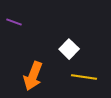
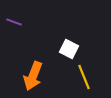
white square: rotated 18 degrees counterclockwise
yellow line: rotated 60 degrees clockwise
